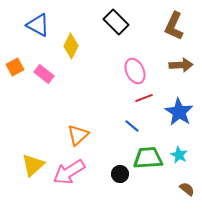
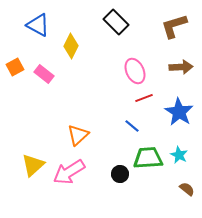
brown L-shape: rotated 48 degrees clockwise
brown arrow: moved 2 px down
